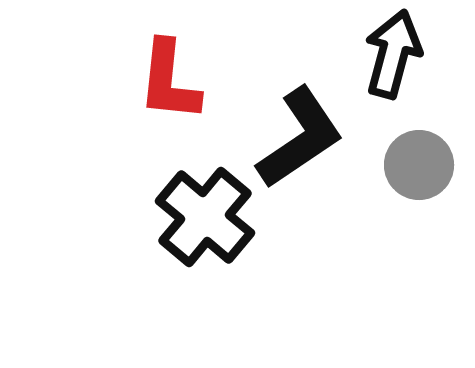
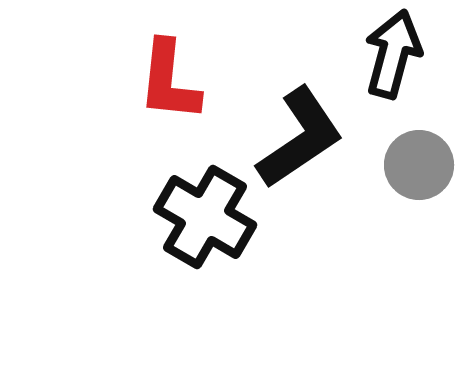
black cross: rotated 10 degrees counterclockwise
